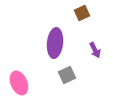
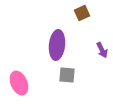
purple ellipse: moved 2 px right, 2 px down
purple arrow: moved 7 px right
gray square: rotated 30 degrees clockwise
